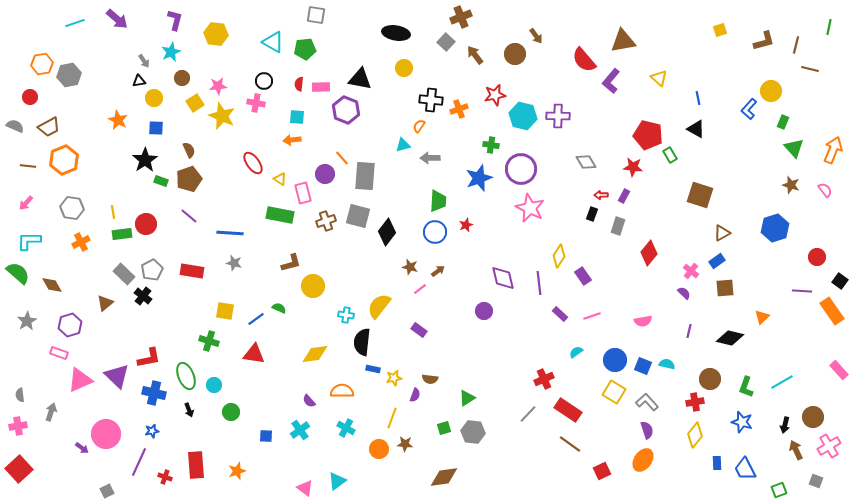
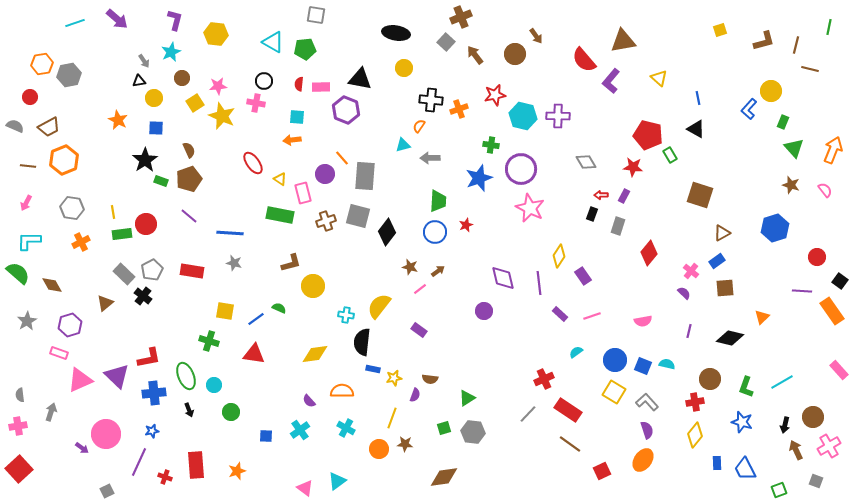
pink arrow at (26, 203): rotated 14 degrees counterclockwise
blue cross at (154, 393): rotated 20 degrees counterclockwise
